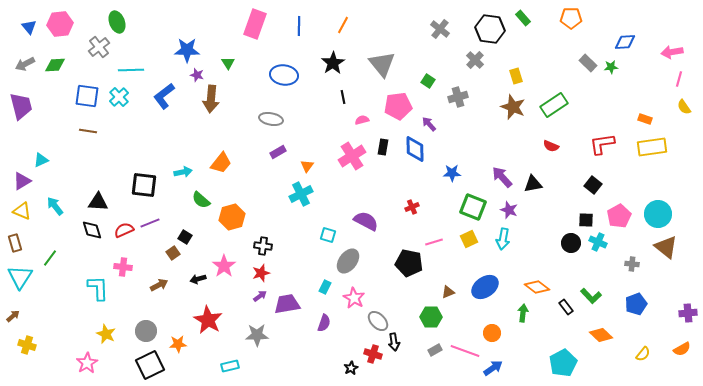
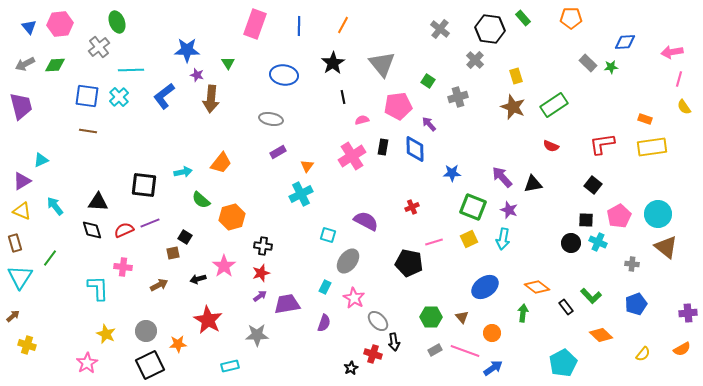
brown square at (173, 253): rotated 24 degrees clockwise
brown triangle at (448, 292): moved 14 px right, 25 px down; rotated 48 degrees counterclockwise
